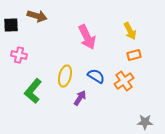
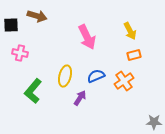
pink cross: moved 1 px right, 2 px up
blue semicircle: rotated 54 degrees counterclockwise
gray star: moved 9 px right
